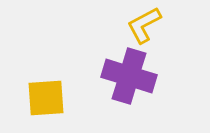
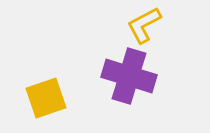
yellow square: rotated 15 degrees counterclockwise
